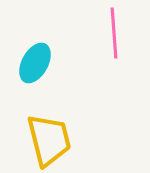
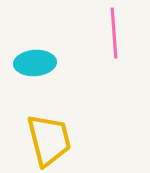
cyan ellipse: rotated 57 degrees clockwise
